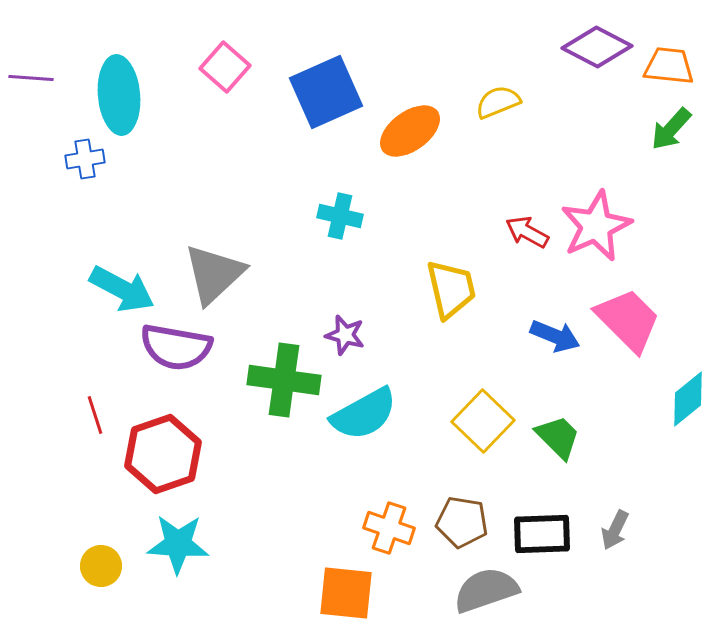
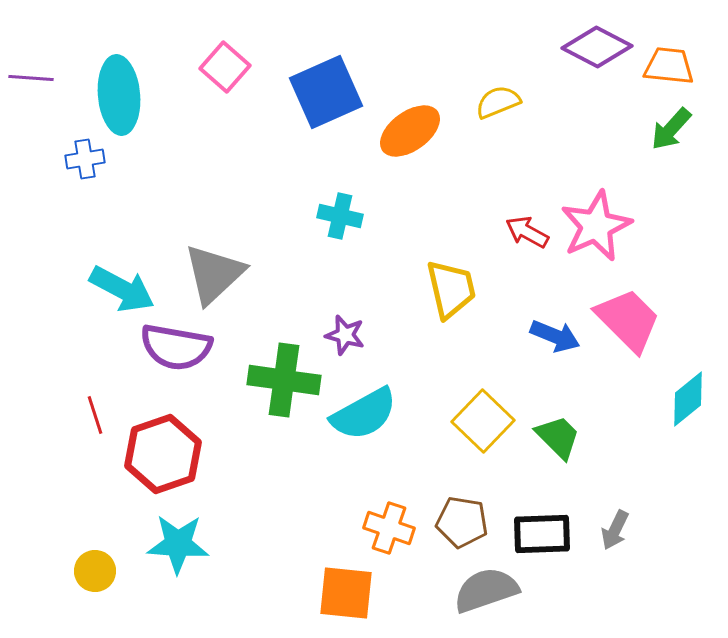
yellow circle: moved 6 px left, 5 px down
